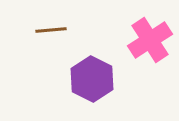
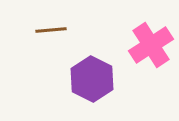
pink cross: moved 1 px right, 5 px down
